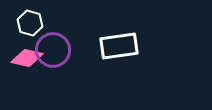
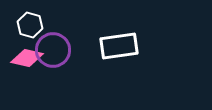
white hexagon: moved 2 px down
